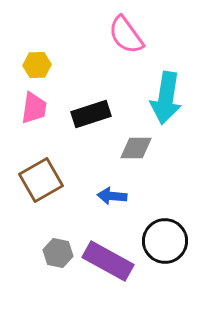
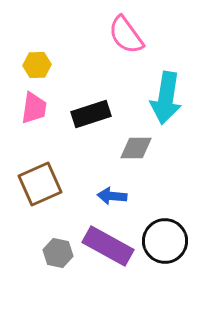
brown square: moved 1 px left, 4 px down; rotated 6 degrees clockwise
purple rectangle: moved 15 px up
